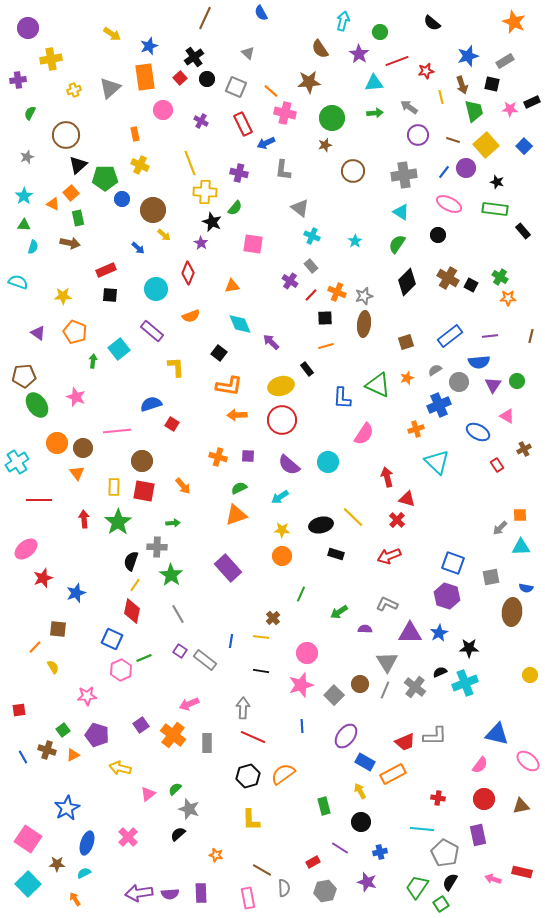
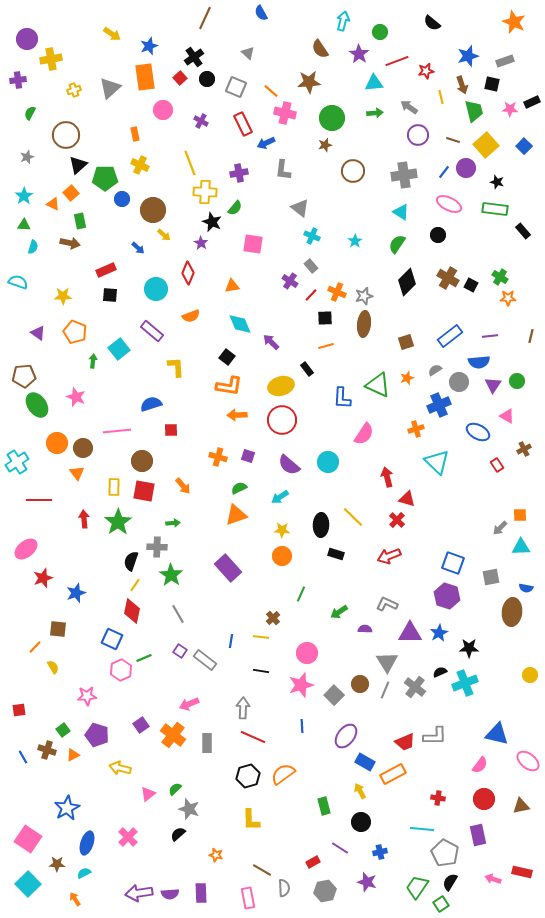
purple circle at (28, 28): moved 1 px left, 11 px down
gray rectangle at (505, 61): rotated 12 degrees clockwise
purple cross at (239, 173): rotated 24 degrees counterclockwise
green rectangle at (78, 218): moved 2 px right, 3 px down
black square at (219, 353): moved 8 px right, 4 px down
red square at (172, 424): moved 1 px left, 6 px down; rotated 32 degrees counterclockwise
purple square at (248, 456): rotated 16 degrees clockwise
black ellipse at (321, 525): rotated 75 degrees counterclockwise
